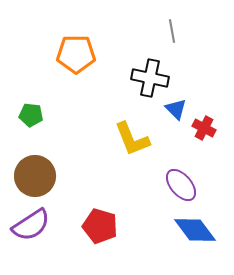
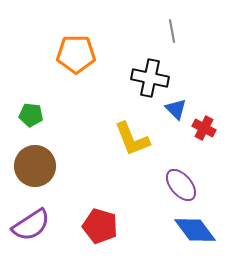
brown circle: moved 10 px up
